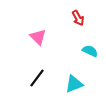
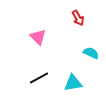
cyan semicircle: moved 1 px right, 2 px down
black line: moved 2 px right; rotated 24 degrees clockwise
cyan triangle: moved 1 px left, 1 px up; rotated 12 degrees clockwise
